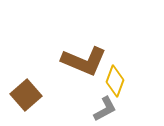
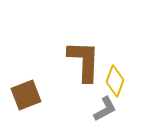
brown L-shape: rotated 111 degrees counterclockwise
brown square: rotated 20 degrees clockwise
